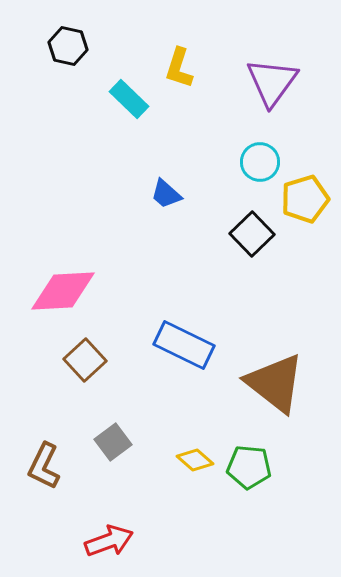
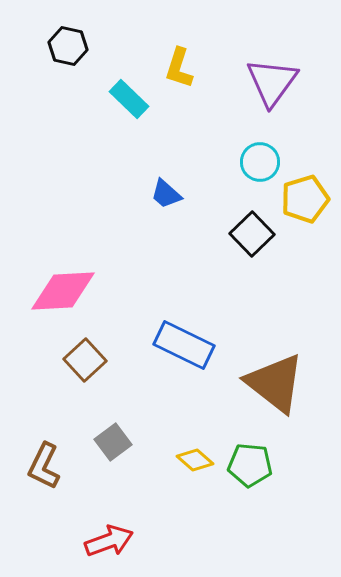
green pentagon: moved 1 px right, 2 px up
